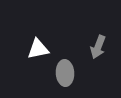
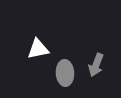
gray arrow: moved 2 px left, 18 px down
